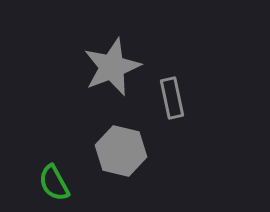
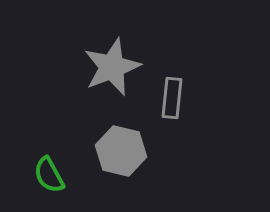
gray rectangle: rotated 18 degrees clockwise
green semicircle: moved 5 px left, 8 px up
